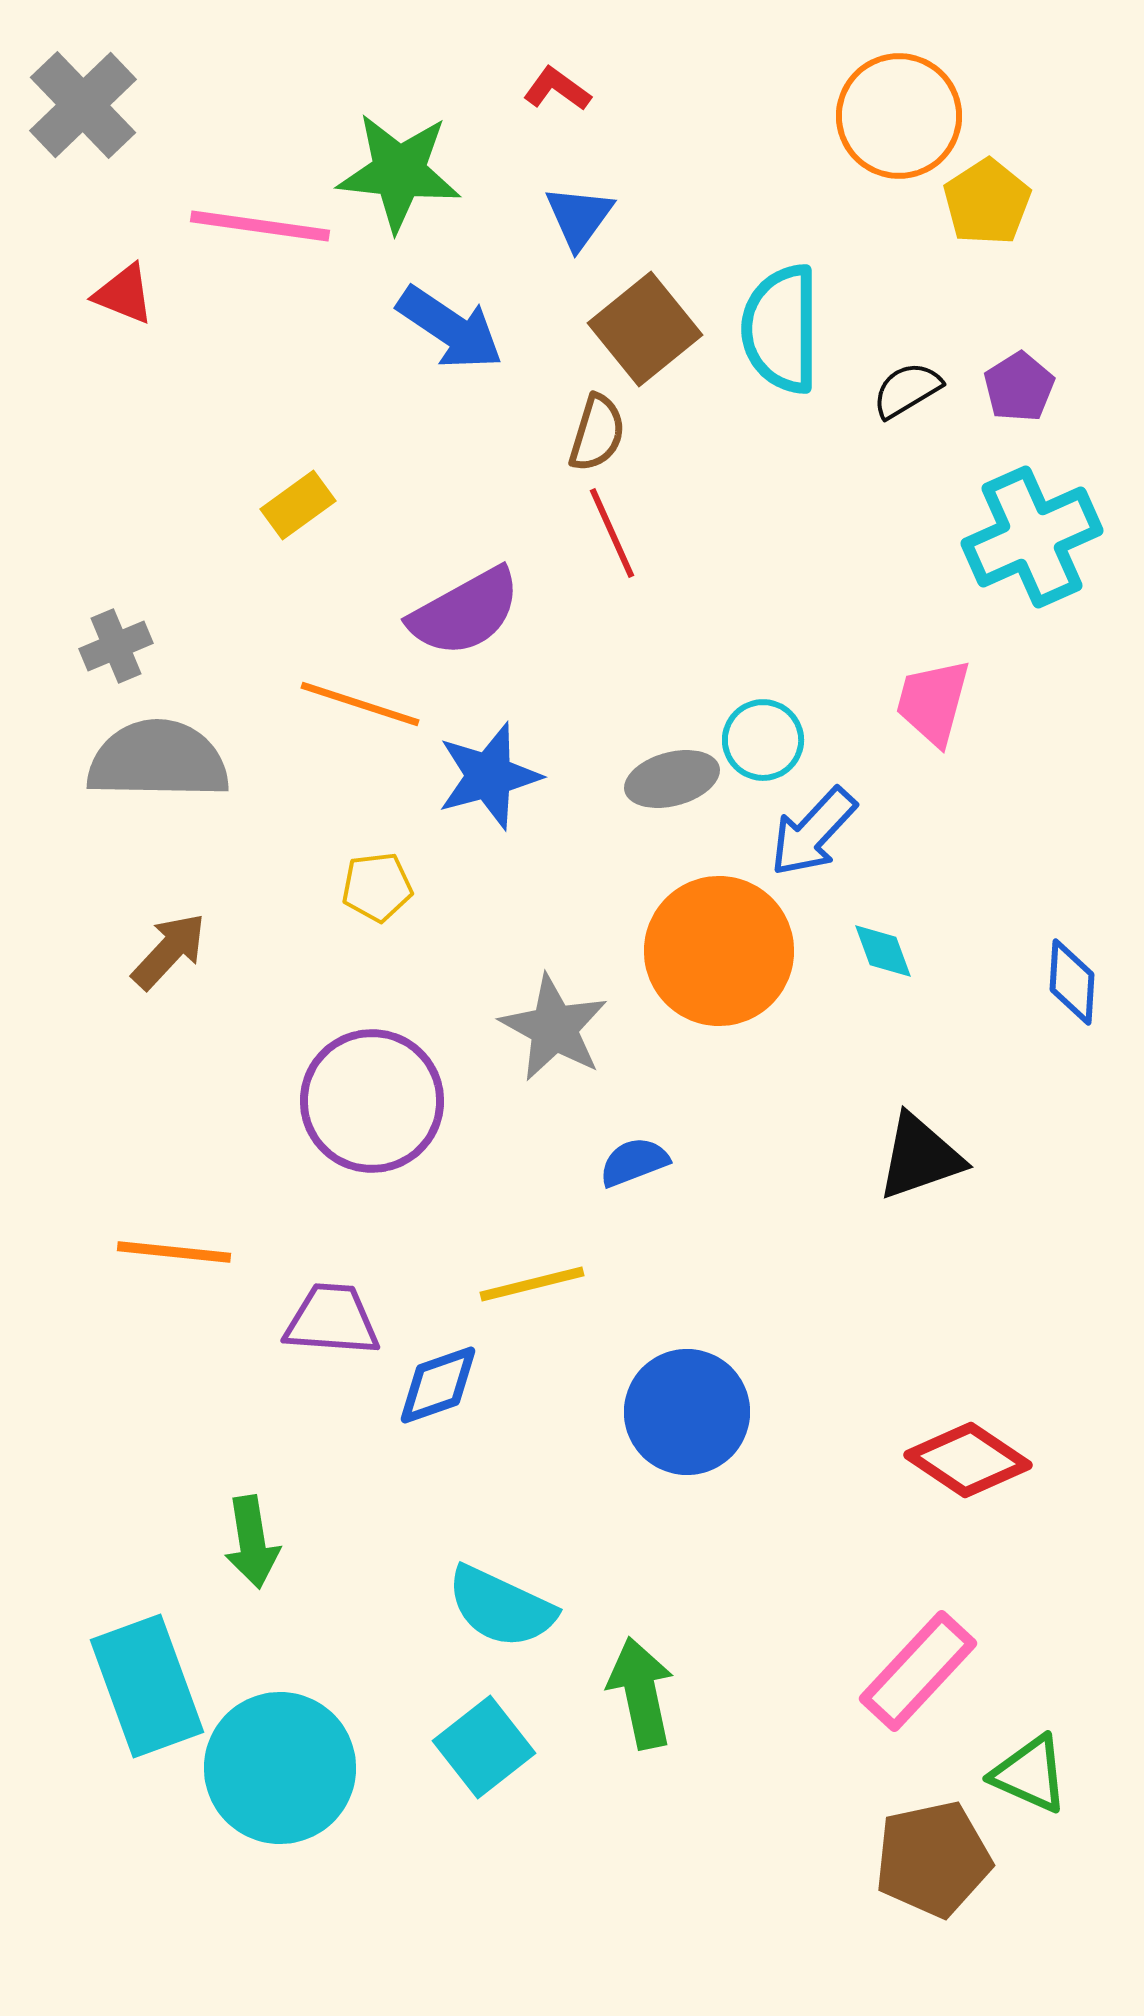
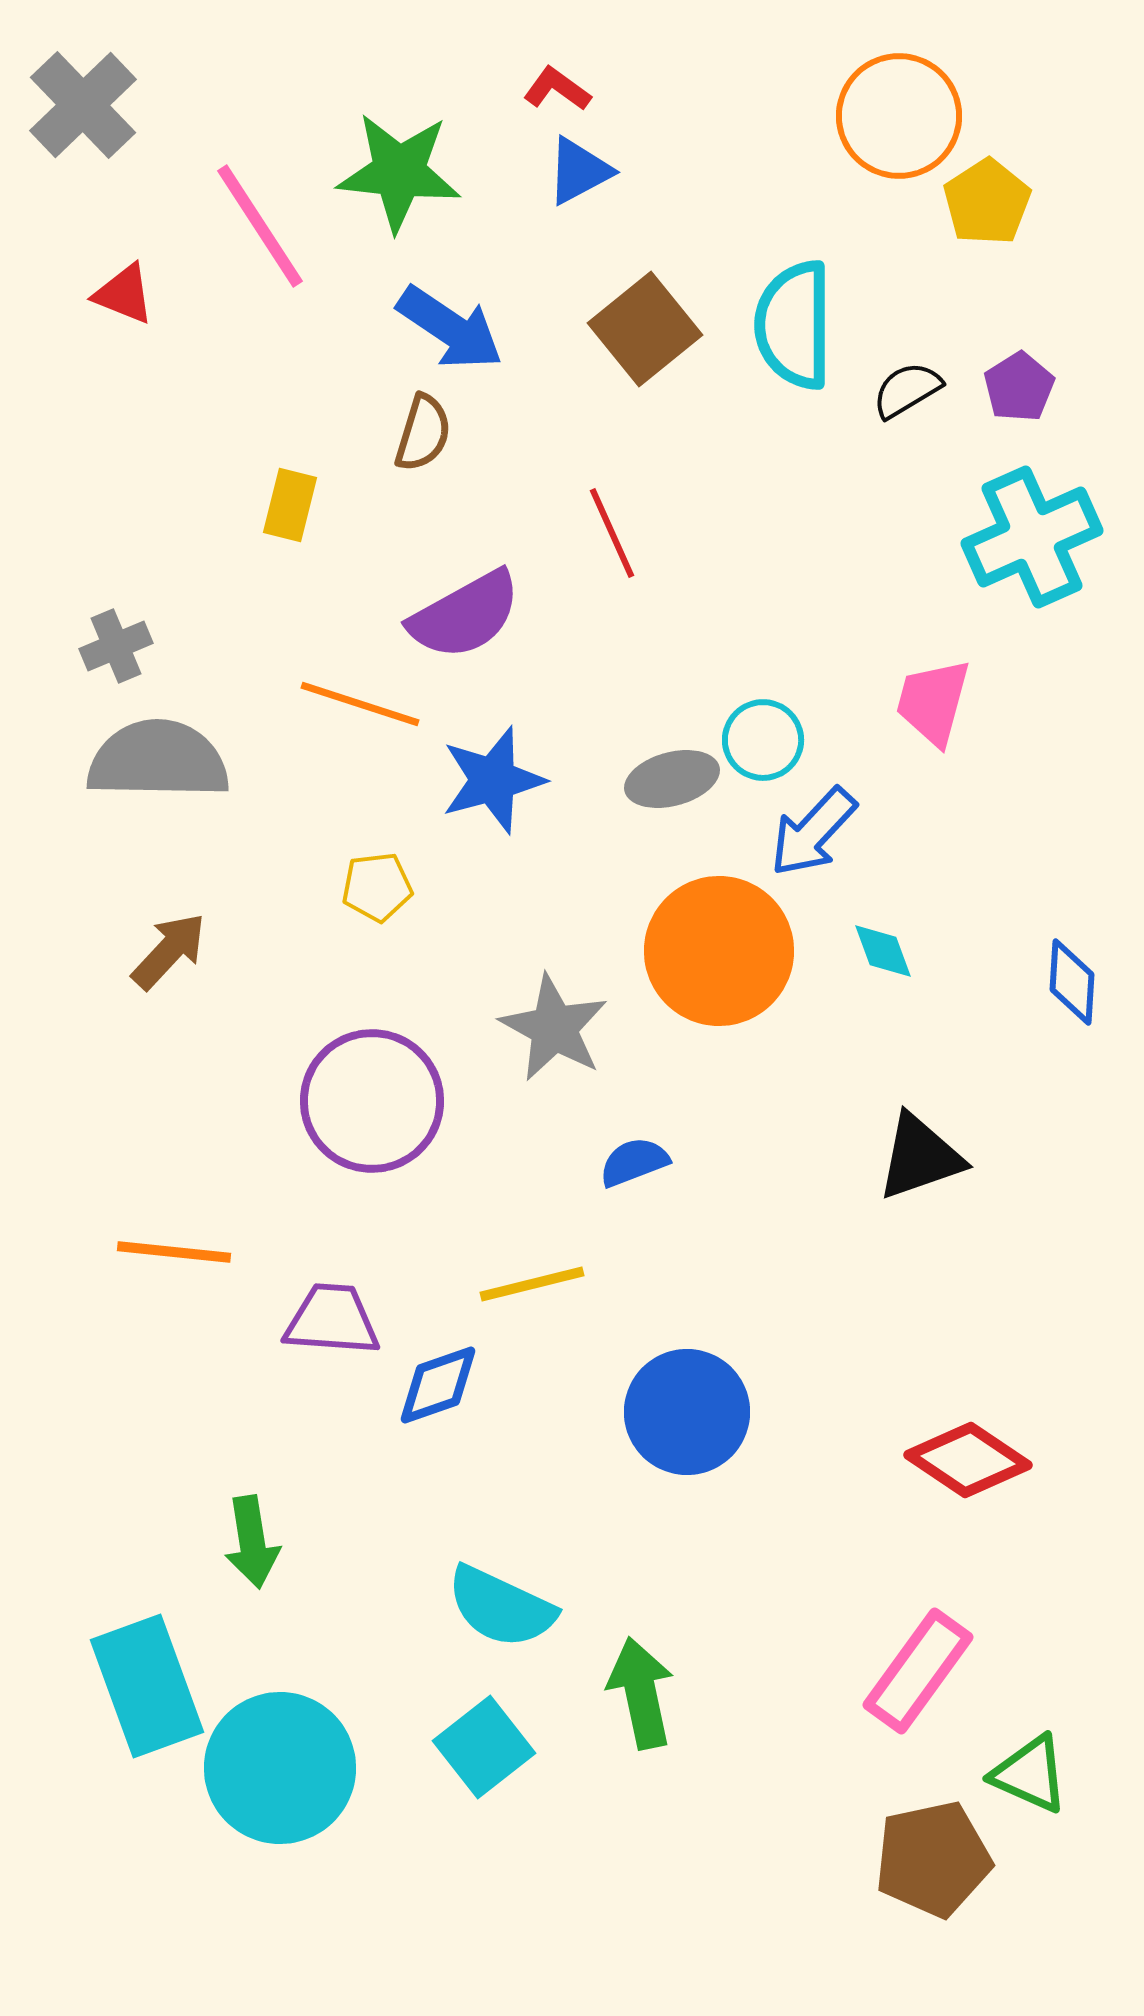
blue triangle at (579, 217): moved 46 px up; rotated 26 degrees clockwise
pink line at (260, 226): rotated 49 degrees clockwise
cyan semicircle at (781, 329): moved 13 px right, 4 px up
brown semicircle at (597, 433): moved 174 px left
yellow rectangle at (298, 505): moved 8 px left; rotated 40 degrees counterclockwise
purple semicircle at (465, 612): moved 3 px down
blue star at (489, 776): moved 4 px right, 4 px down
pink rectangle at (918, 1671): rotated 7 degrees counterclockwise
